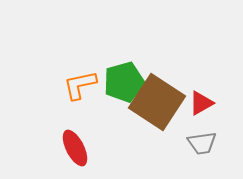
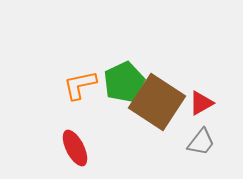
green pentagon: rotated 9 degrees counterclockwise
gray trapezoid: moved 1 px left, 1 px up; rotated 44 degrees counterclockwise
